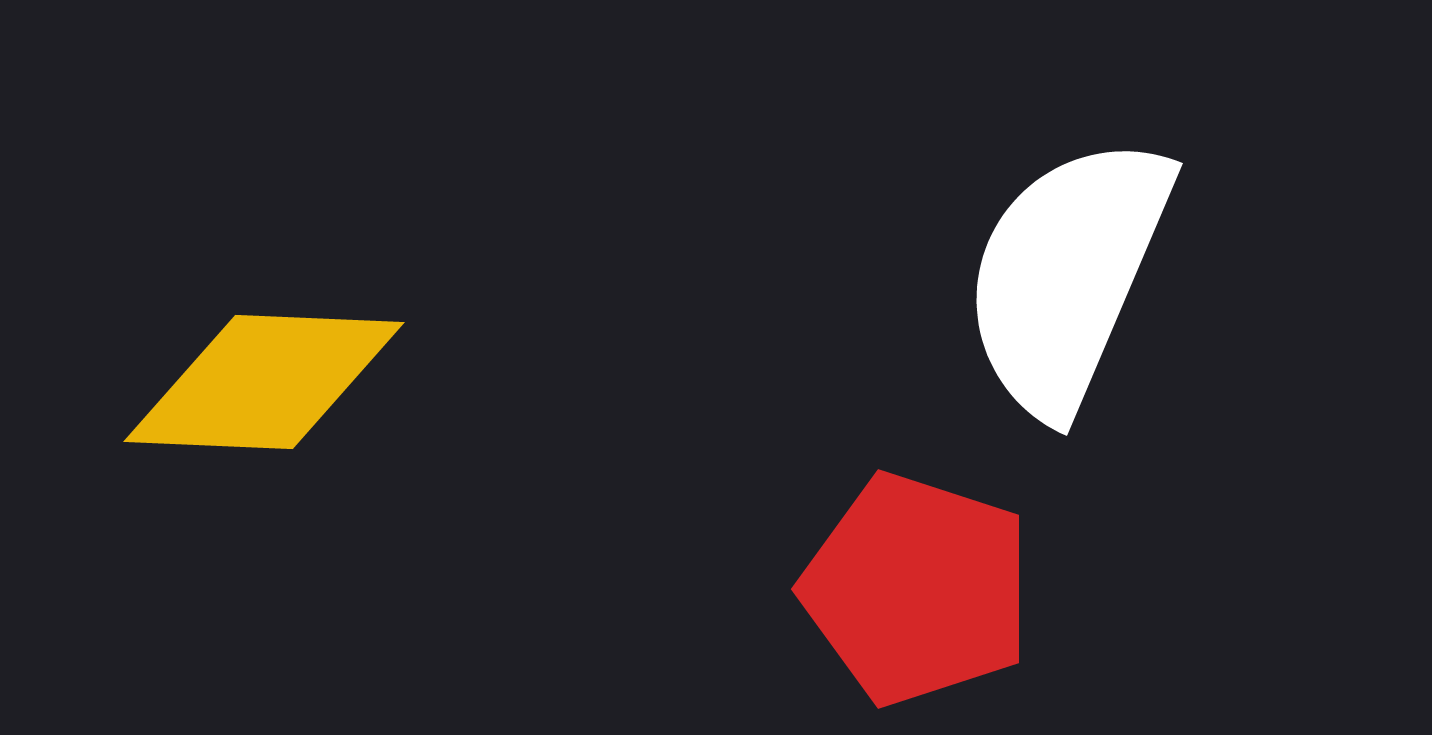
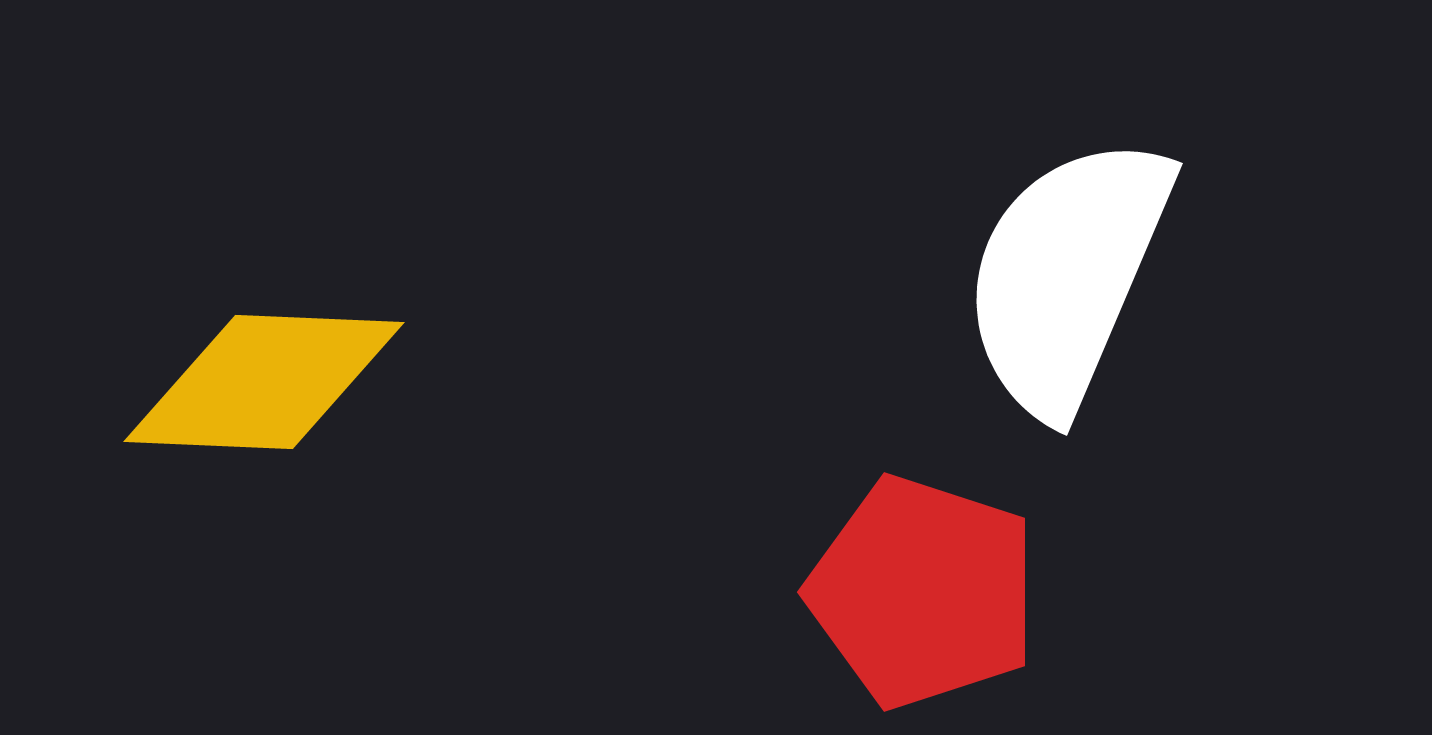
red pentagon: moved 6 px right, 3 px down
